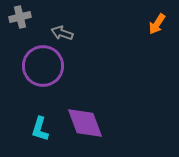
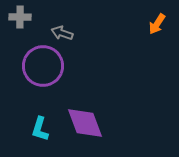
gray cross: rotated 15 degrees clockwise
